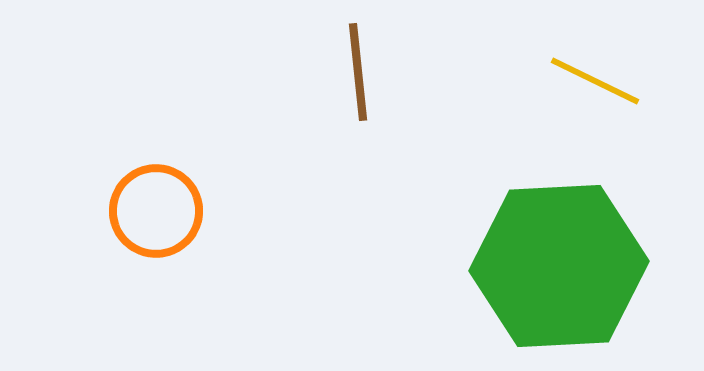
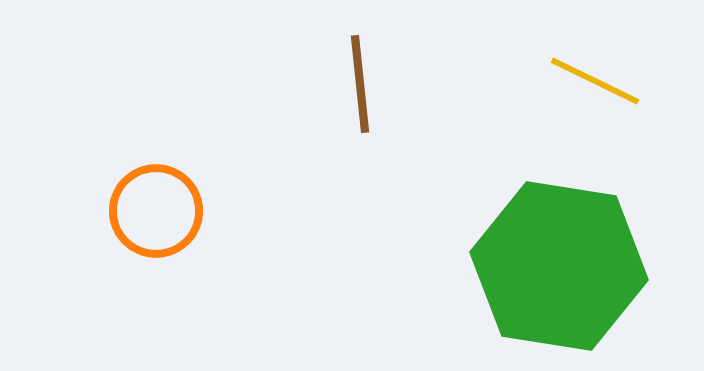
brown line: moved 2 px right, 12 px down
green hexagon: rotated 12 degrees clockwise
